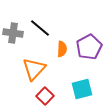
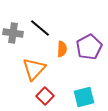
cyan square: moved 2 px right, 8 px down
